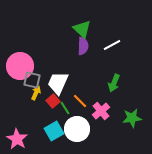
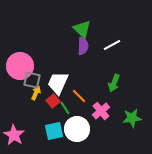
orange line: moved 1 px left, 5 px up
cyan square: rotated 18 degrees clockwise
pink star: moved 3 px left, 4 px up
